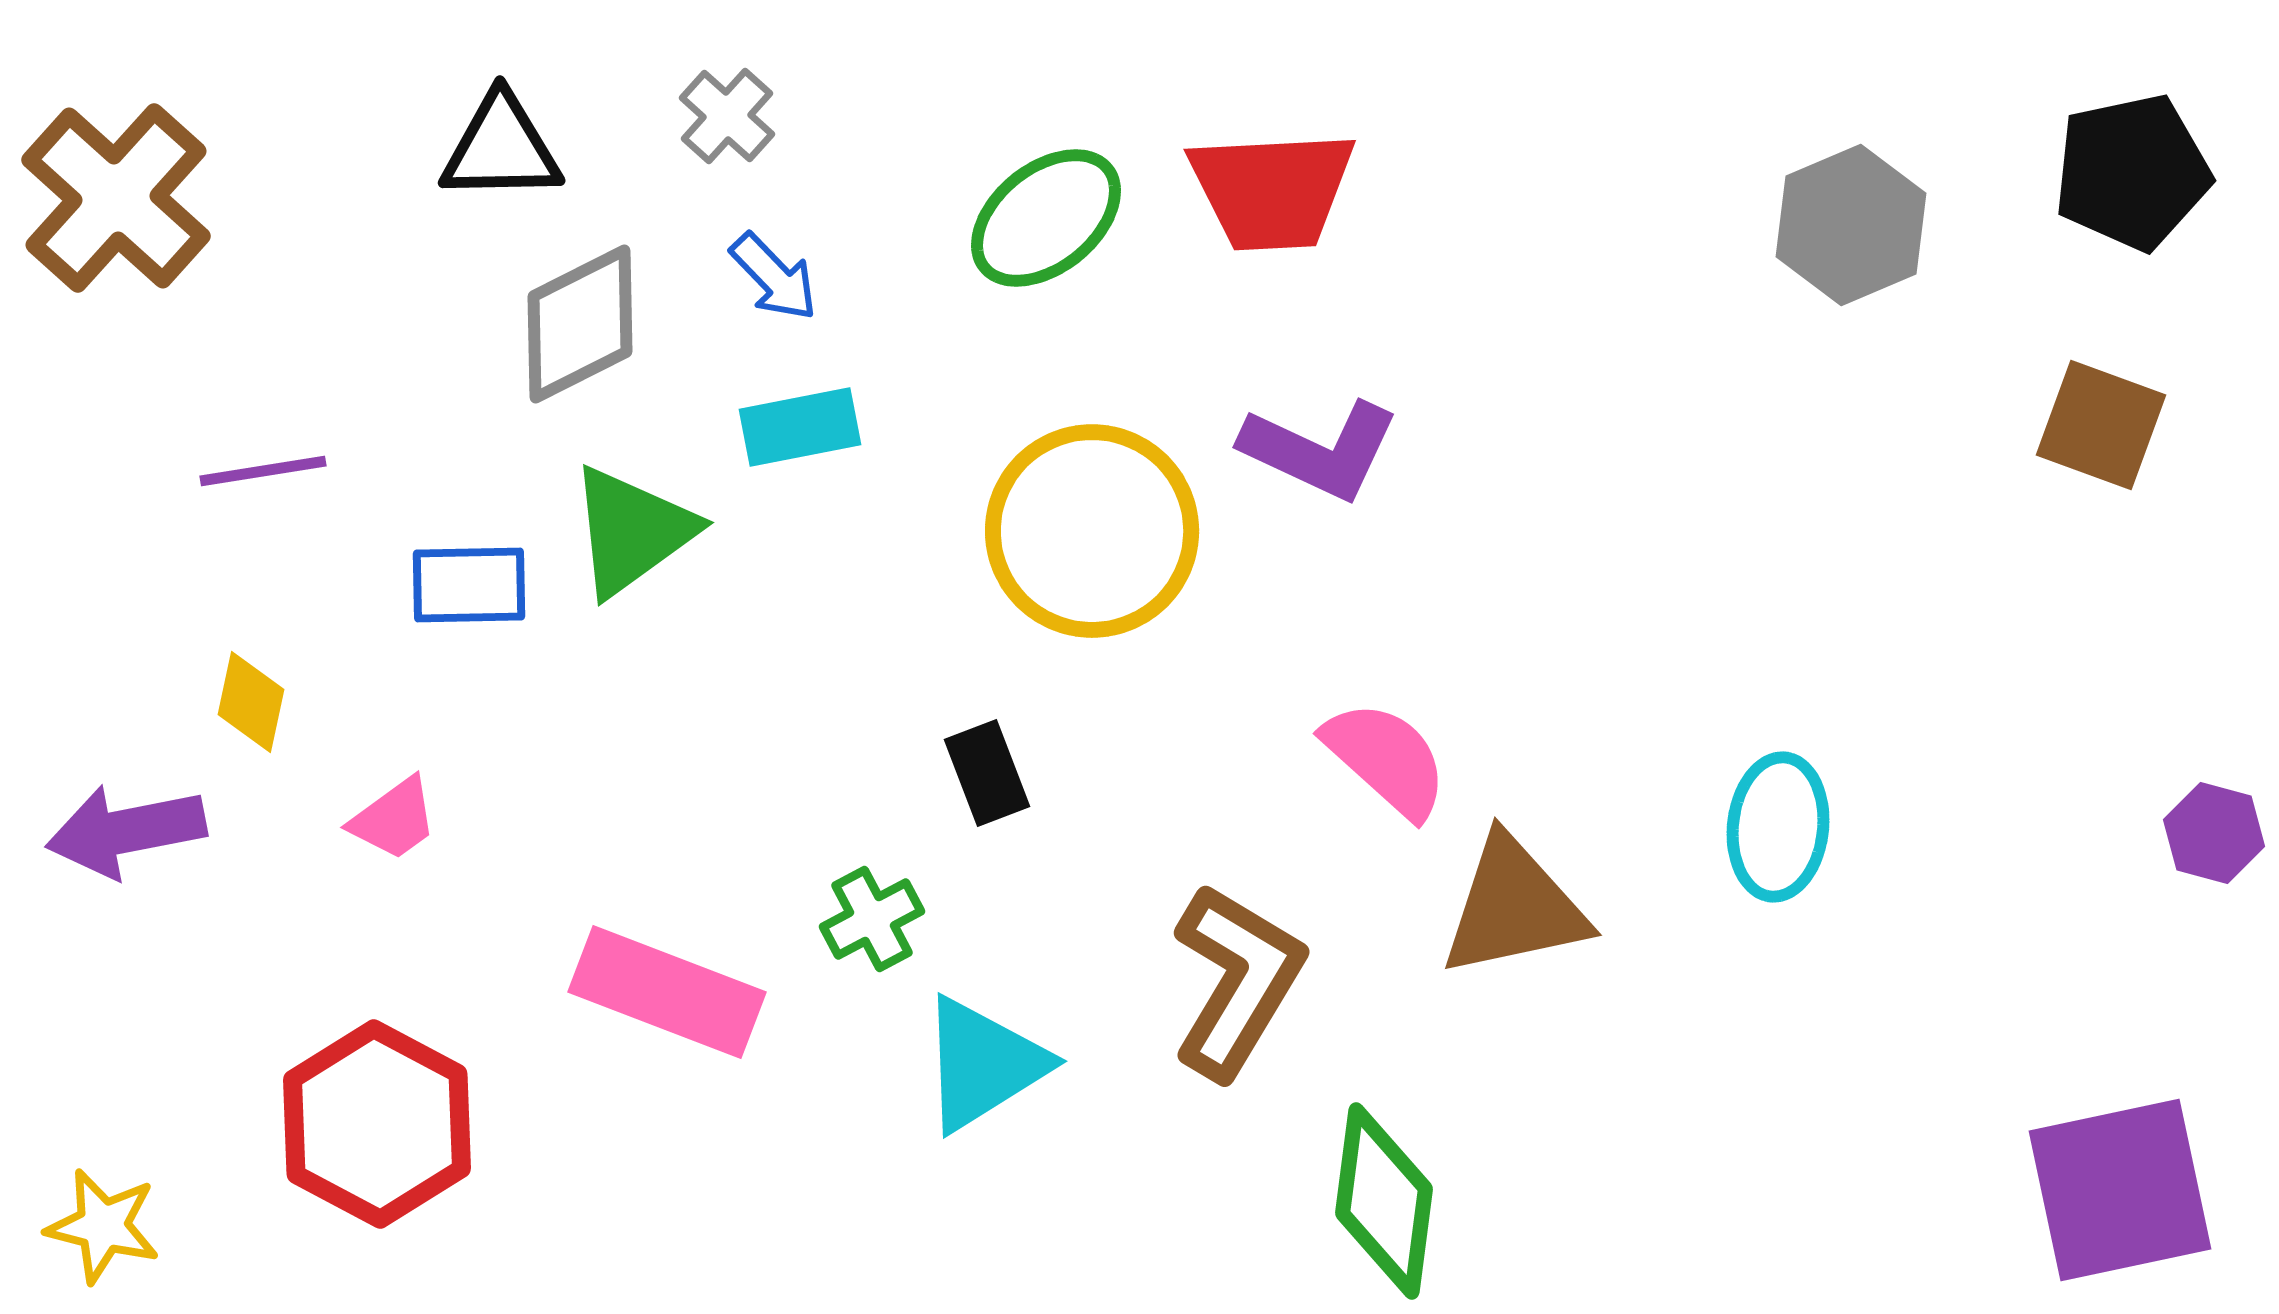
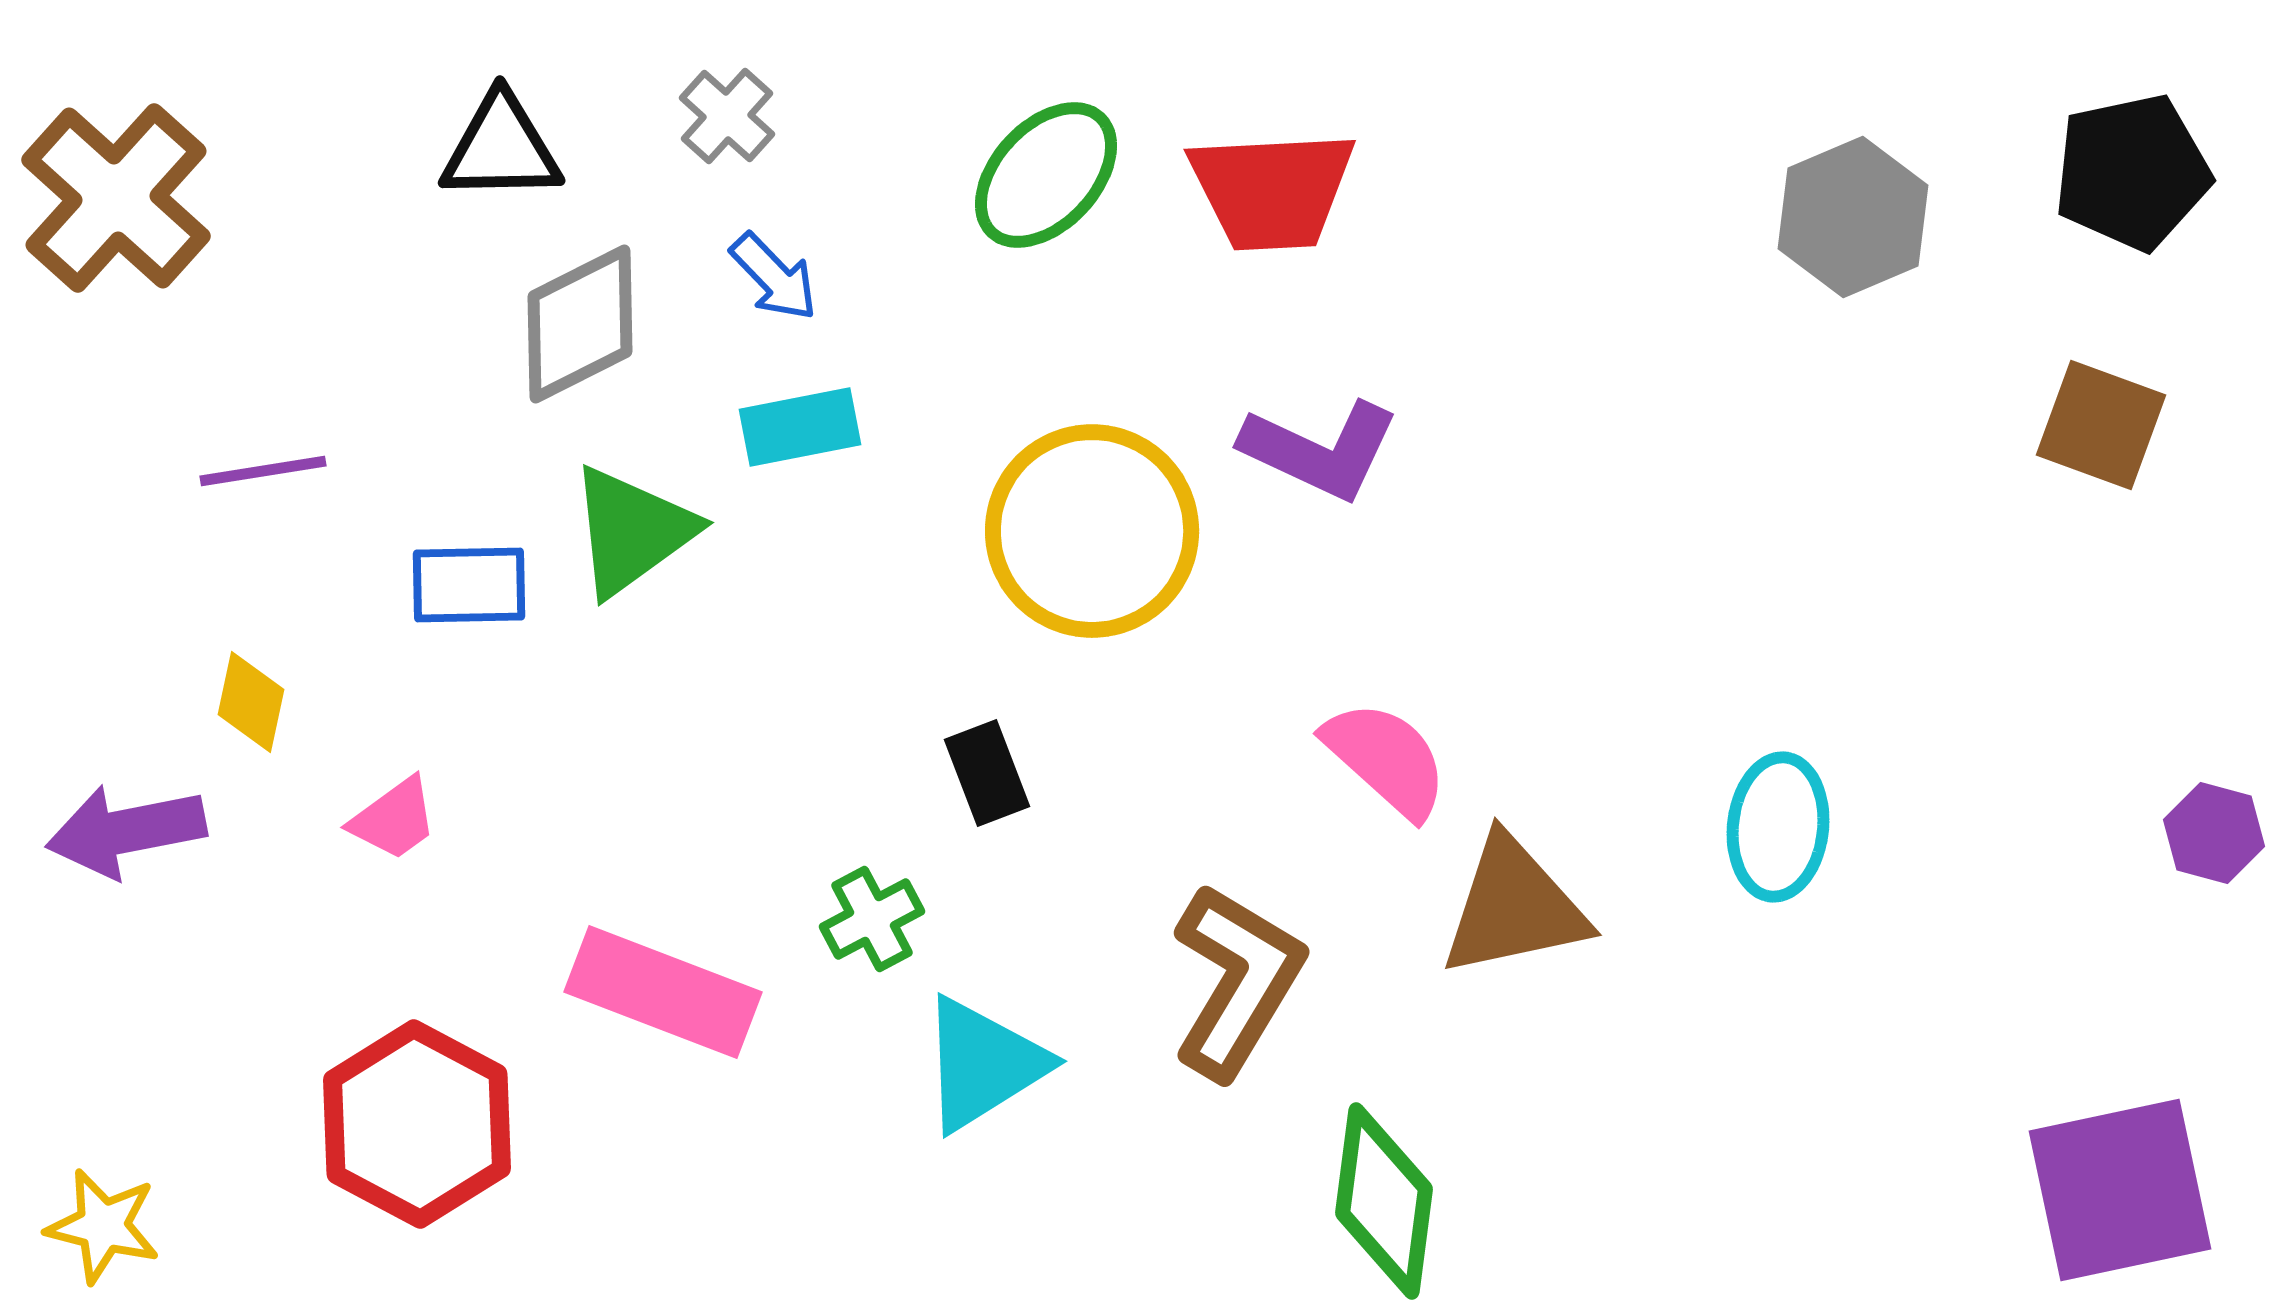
green ellipse: moved 43 px up; rotated 8 degrees counterclockwise
gray hexagon: moved 2 px right, 8 px up
pink rectangle: moved 4 px left
red hexagon: moved 40 px right
